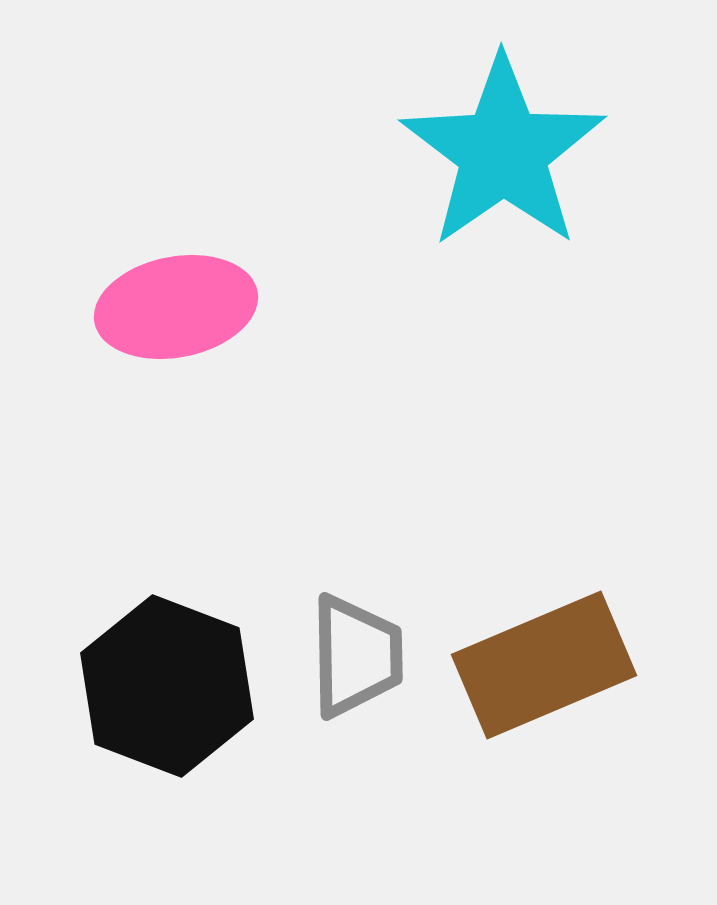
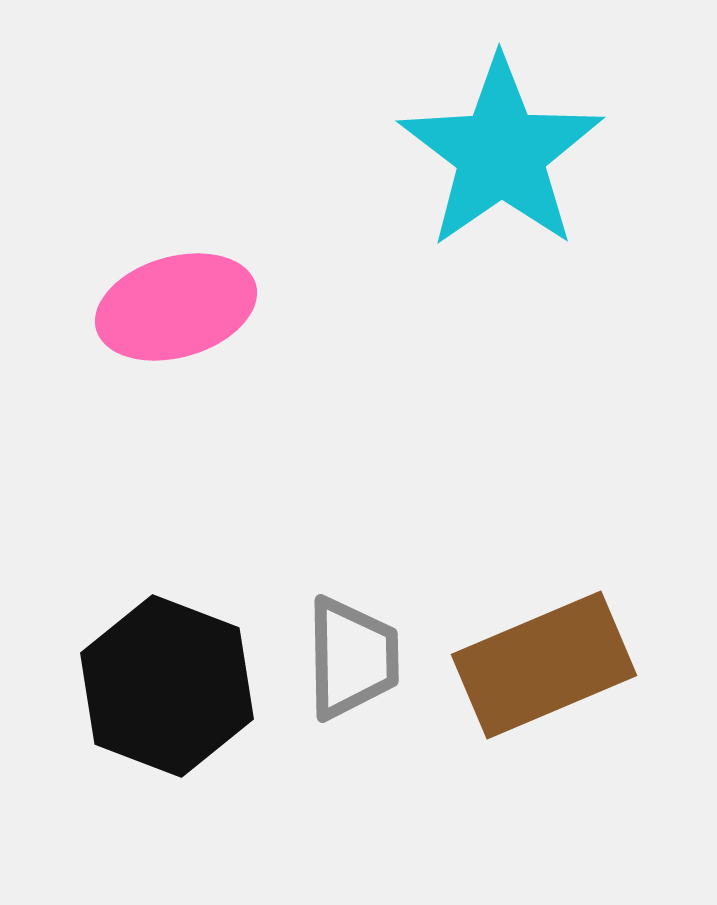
cyan star: moved 2 px left, 1 px down
pink ellipse: rotated 5 degrees counterclockwise
gray trapezoid: moved 4 px left, 2 px down
